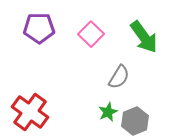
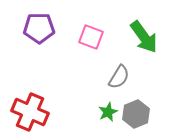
pink square: moved 3 px down; rotated 25 degrees counterclockwise
red cross: rotated 12 degrees counterclockwise
gray hexagon: moved 1 px right, 7 px up
